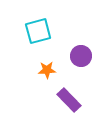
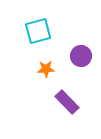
orange star: moved 1 px left, 1 px up
purple rectangle: moved 2 px left, 2 px down
